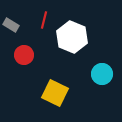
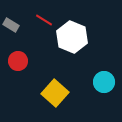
red line: rotated 72 degrees counterclockwise
red circle: moved 6 px left, 6 px down
cyan circle: moved 2 px right, 8 px down
yellow square: rotated 16 degrees clockwise
